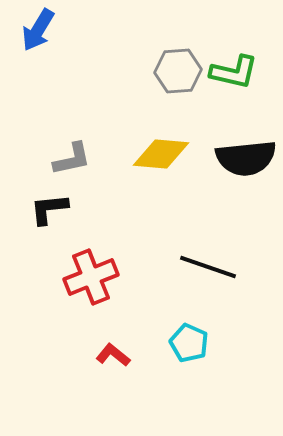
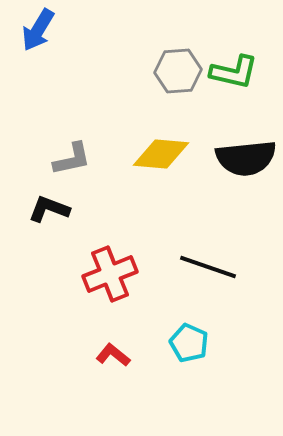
black L-shape: rotated 27 degrees clockwise
red cross: moved 19 px right, 3 px up
